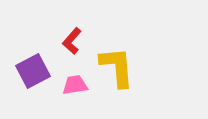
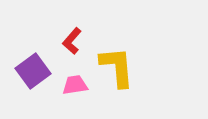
purple square: rotated 8 degrees counterclockwise
